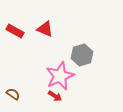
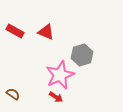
red triangle: moved 1 px right, 3 px down
pink star: moved 1 px up
red arrow: moved 1 px right, 1 px down
